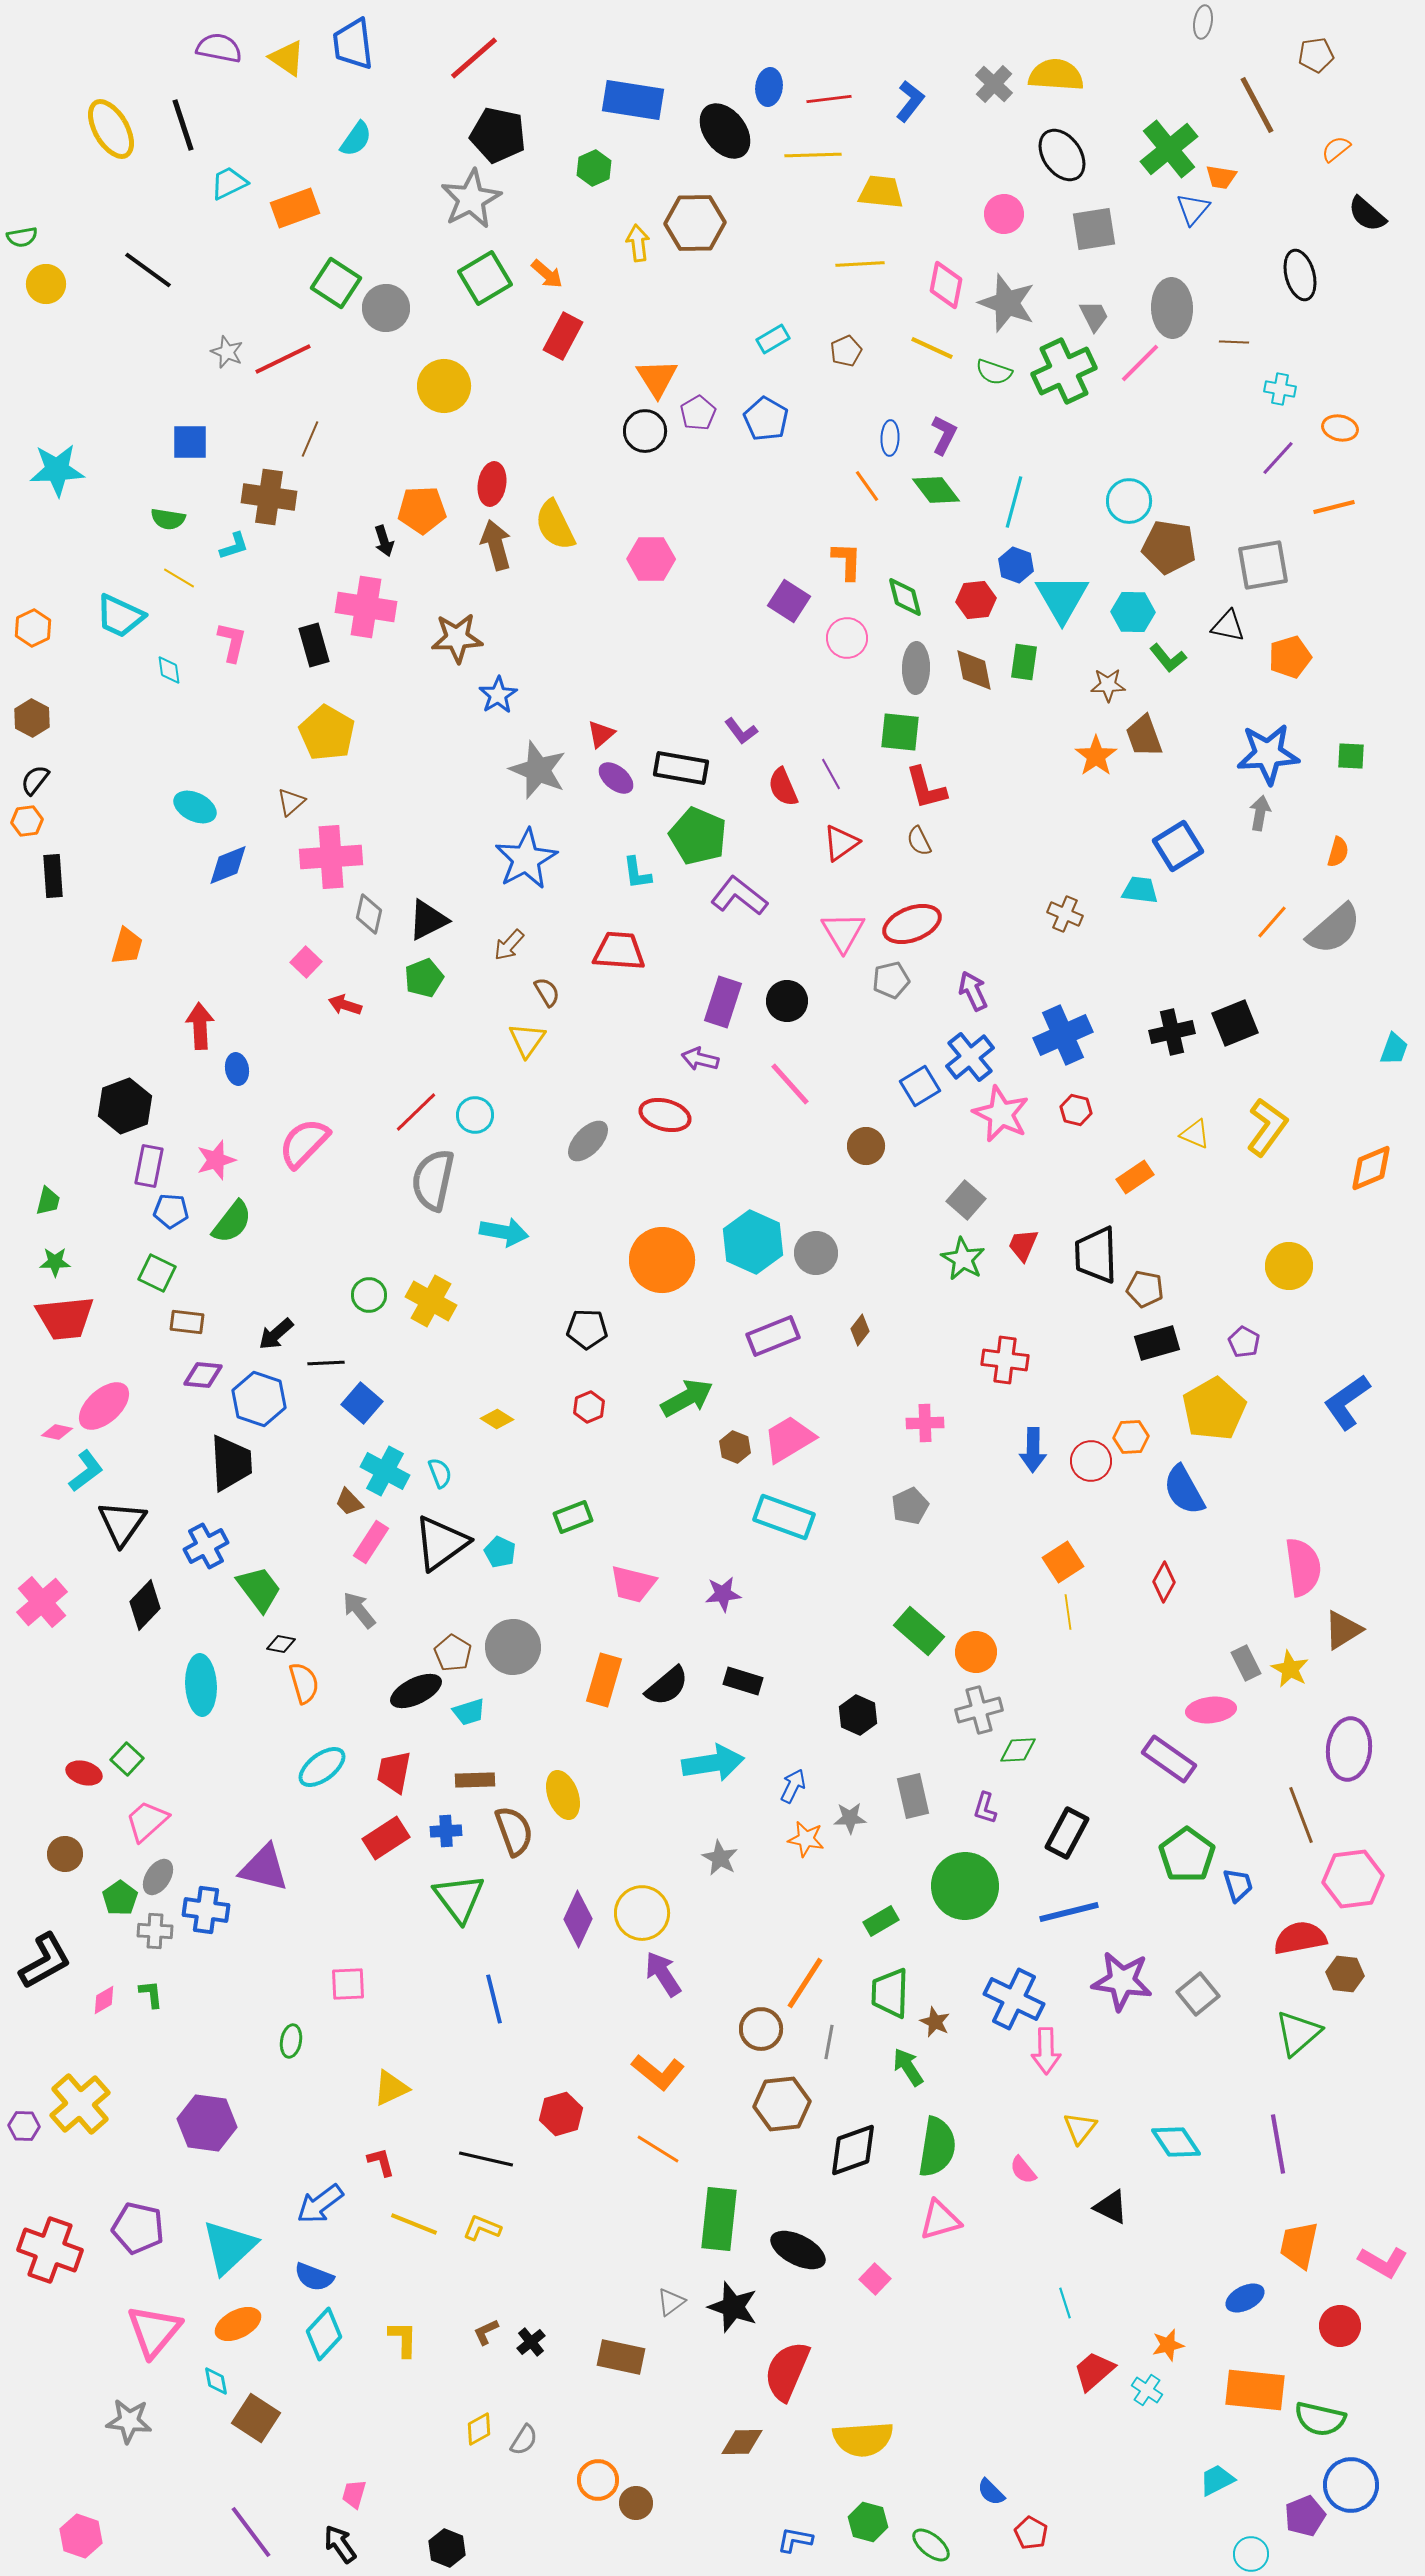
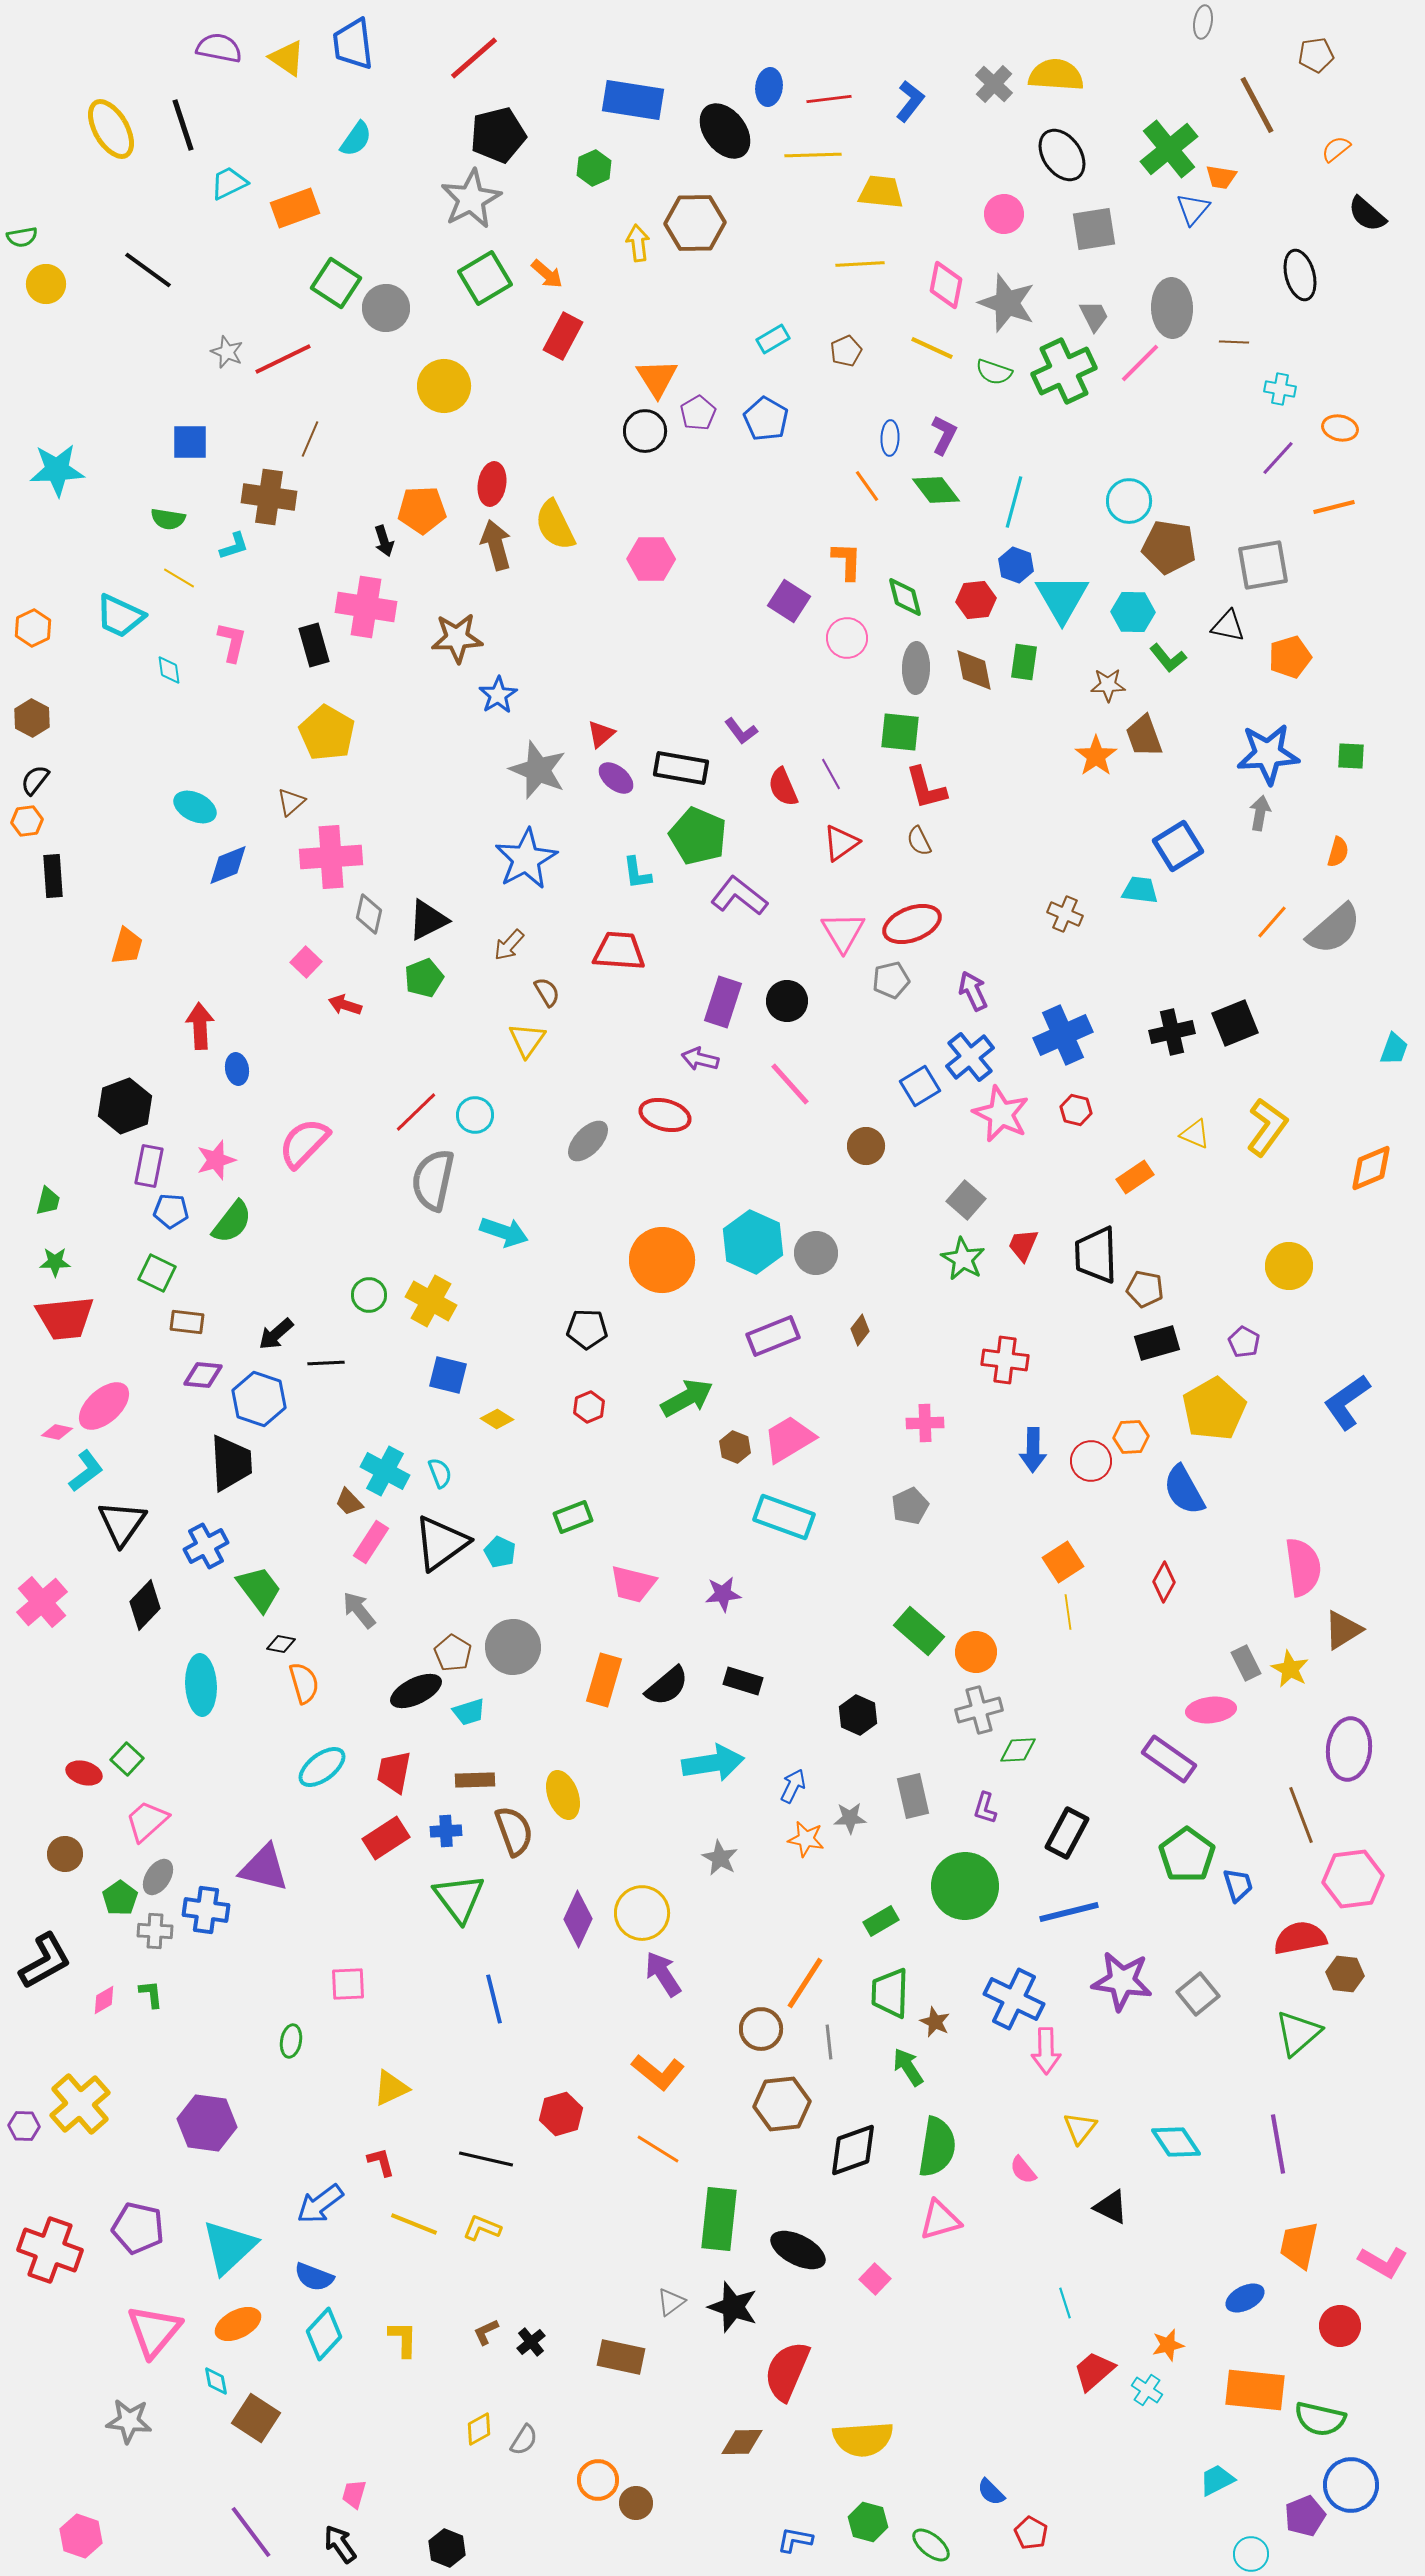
black pentagon at (498, 135): rotated 26 degrees counterclockwise
cyan arrow at (504, 1232): rotated 9 degrees clockwise
blue square at (362, 1403): moved 86 px right, 28 px up; rotated 27 degrees counterclockwise
gray line at (829, 2042): rotated 16 degrees counterclockwise
